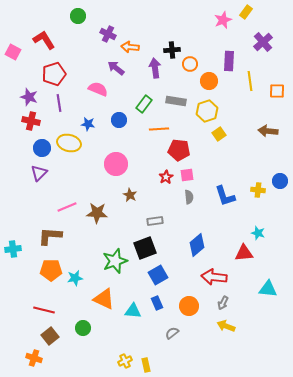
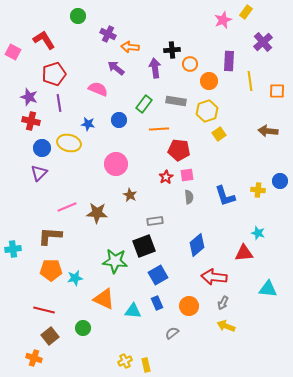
black square at (145, 248): moved 1 px left, 2 px up
green star at (115, 261): rotated 25 degrees clockwise
